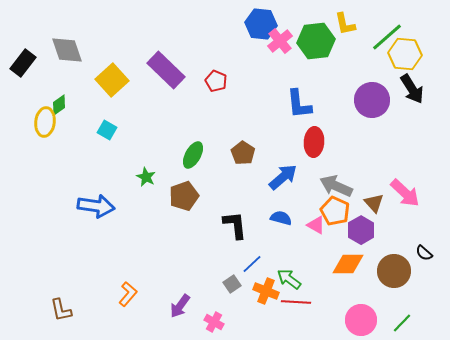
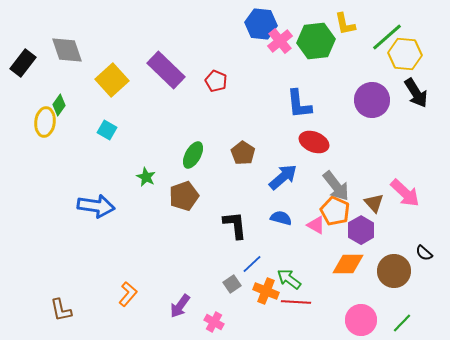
black arrow at (412, 89): moved 4 px right, 4 px down
green diamond at (59, 105): rotated 20 degrees counterclockwise
red ellipse at (314, 142): rotated 72 degrees counterclockwise
gray arrow at (336, 186): rotated 152 degrees counterclockwise
